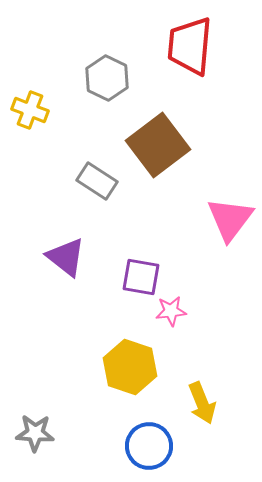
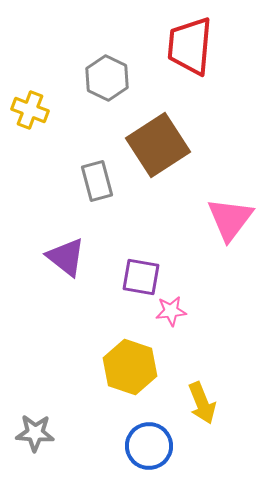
brown square: rotated 4 degrees clockwise
gray rectangle: rotated 42 degrees clockwise
